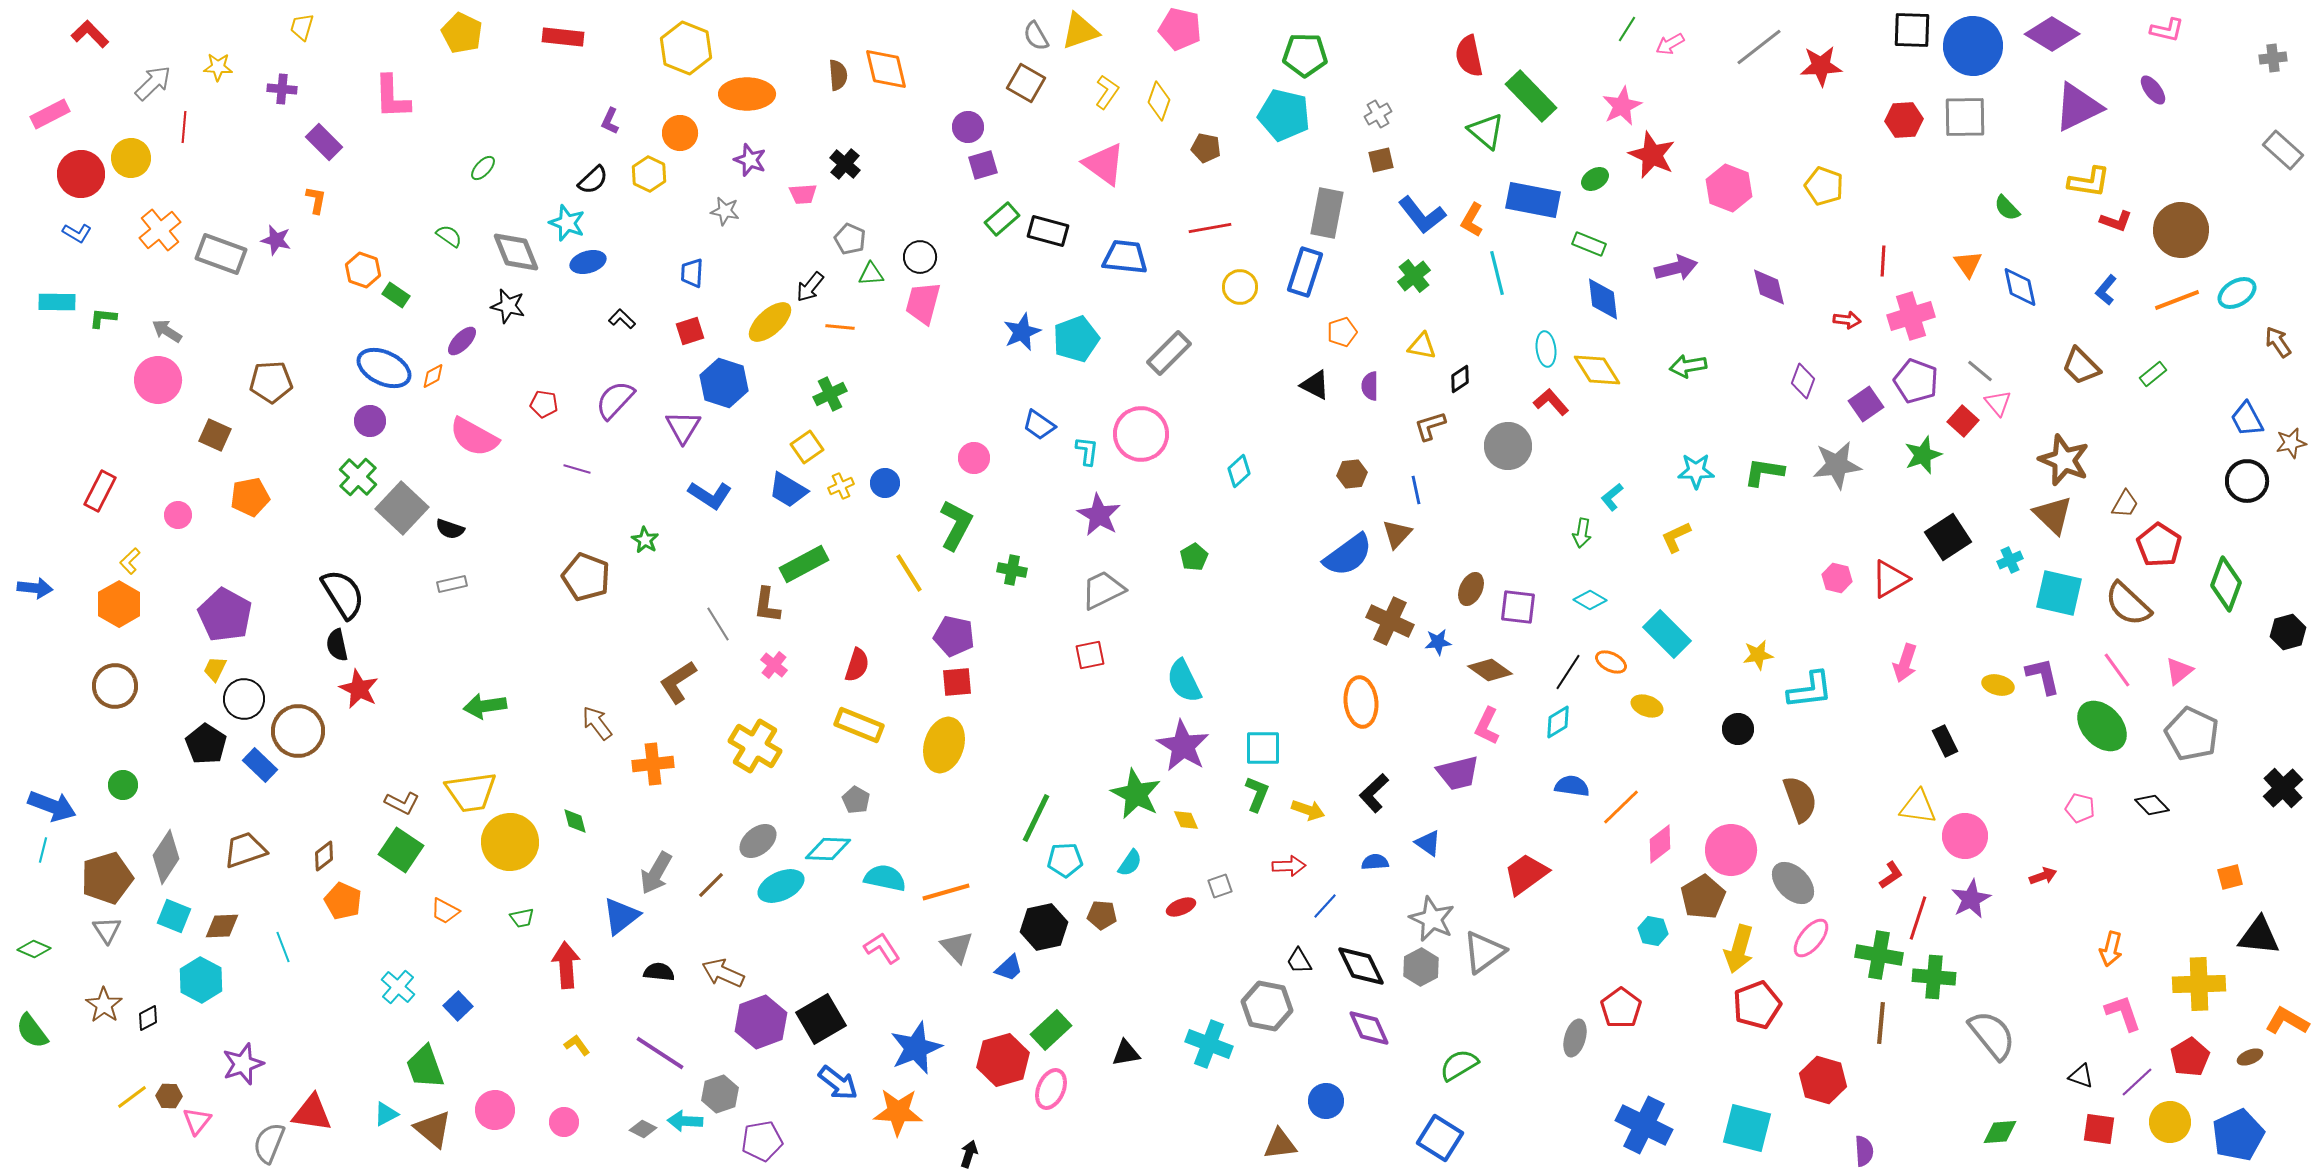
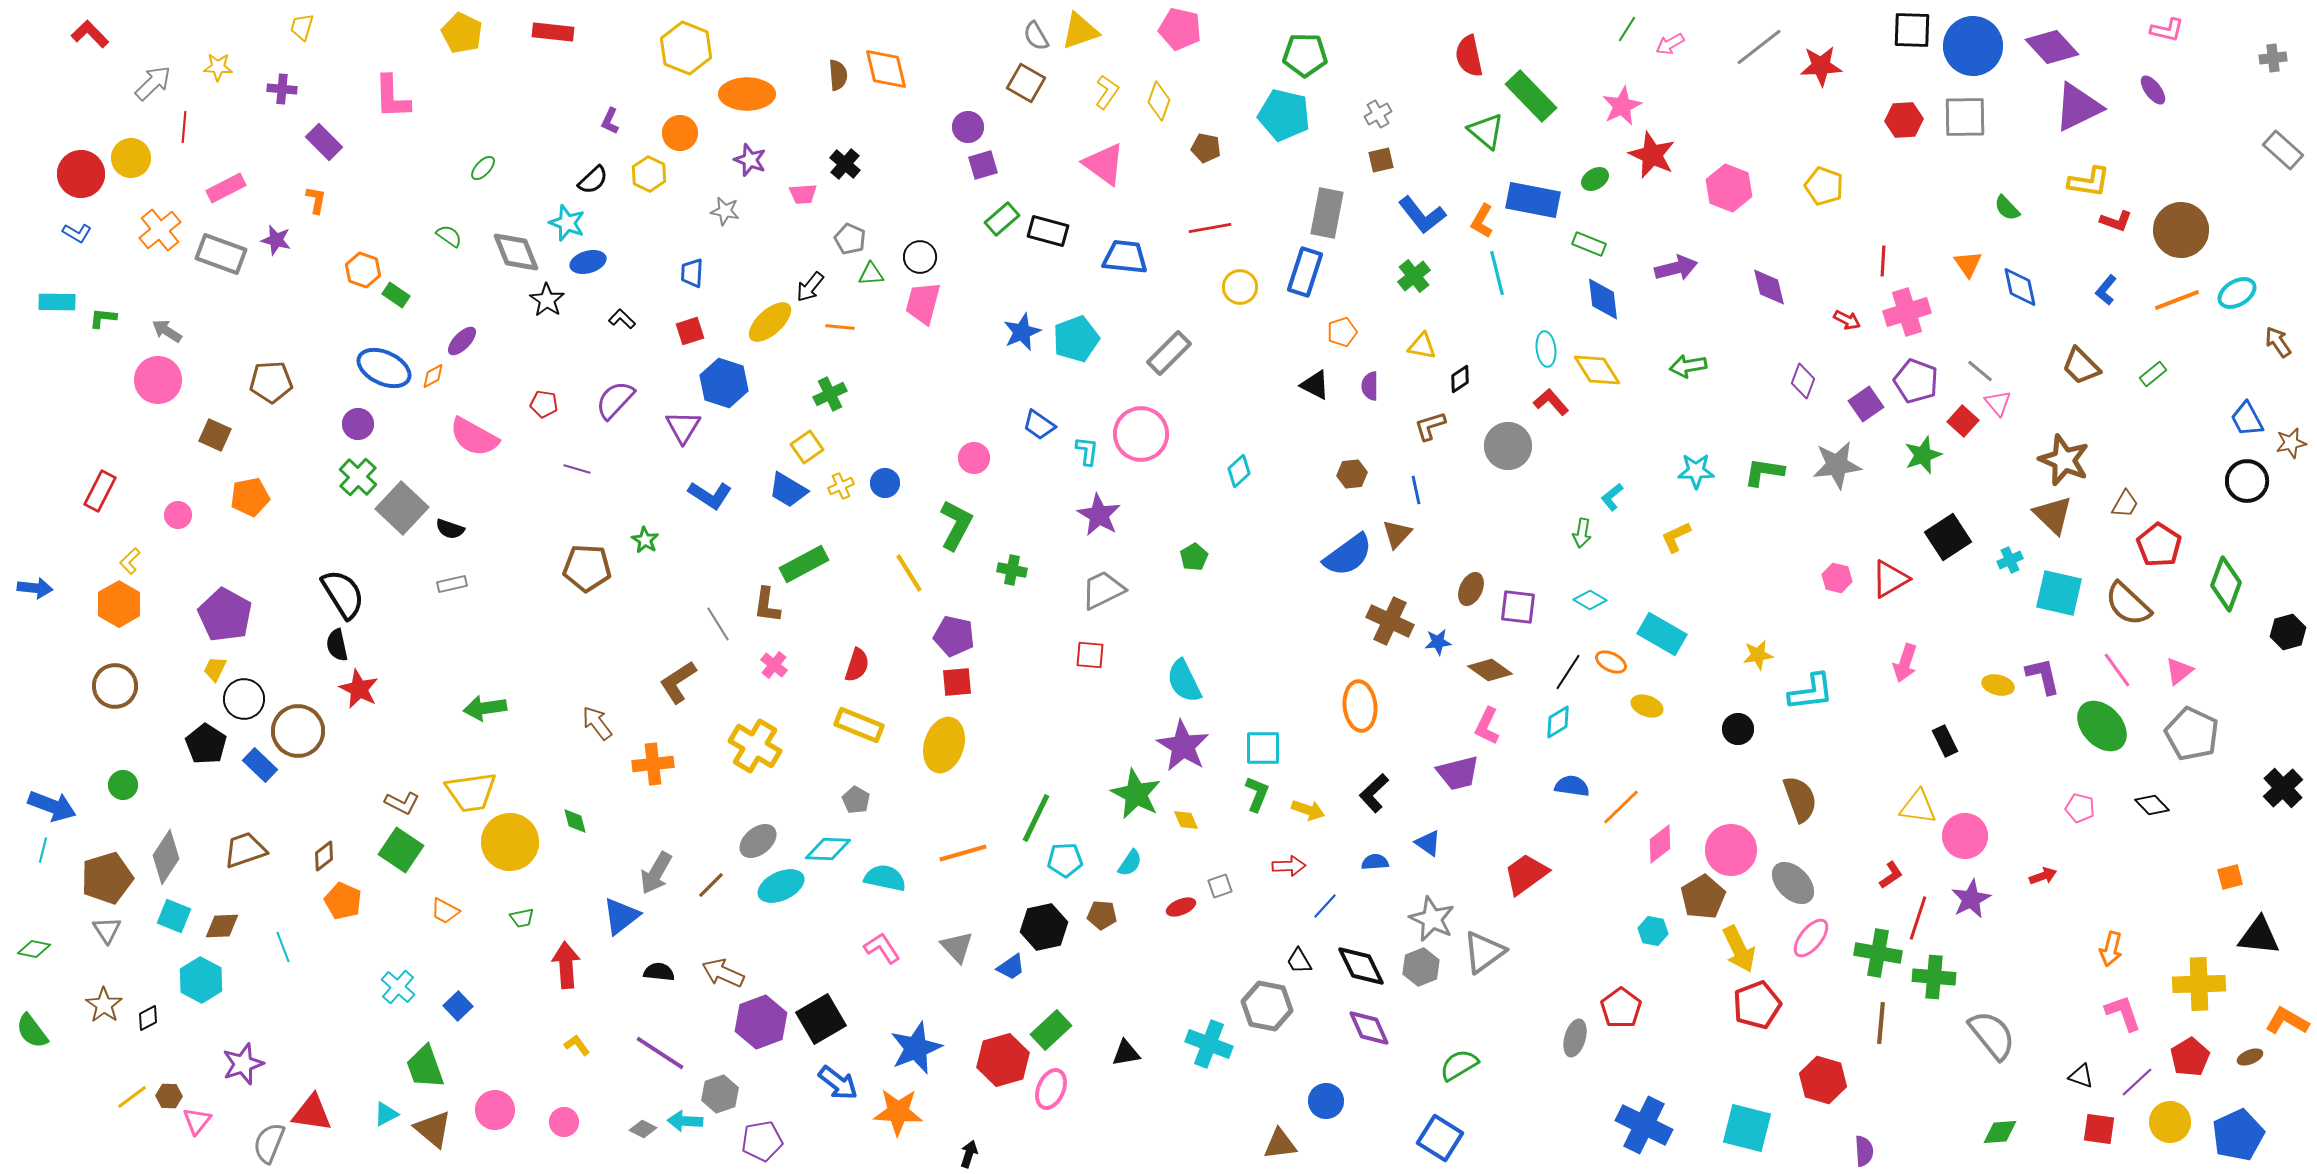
purple diamond at (2052, 34): moved 13 px down; rotated 16 degrees clockwise
red rectangle at (563, 37): moved 10 px left, 5 px up
pink rectangle at (50, 114): moved 176 px right, 74 px down
orange L-shape at (1472, 220): moved 10 px right, 1 px down
black star at (508, 306): moved 39 px right, 6 px up; rotated 20 degrees clockwise
pink cross at (1911, 316): moved 4 px left, 4 px up
red arrow at (1847, 320): rotated 20 degrees clockwise
purple circle at (370, 421): moved 12 px left, 3 px down
brown pentagon at (586, 577): moved 1 px right, 9 px up; rotated 18 degrees counterclockwise
cyan rectangle at (1667, 634): moved 5 px left; rotated 15 degrees counterclockwise
red square at (1090, 655): rotated 16 degrees clockwise
cyan L-shape at (1810, 690): moved 1 px right, 2 px down
orange ellipse at (1361, 702): moved 1 px left, 4 px down
green arrow at (485, 706): moved 2 px down
orange line at (946, 892): moved 17 px right, 39 px up
green diamond at (34, 949): rotated 12 degrees counterclockwise
yellow arrow at (1739, 949): rotated 42 degrees counterclockwise
green cross at (1879, 955): moved 1 px left, 2 px up
gray hexagon at (1421, 967): rotated 6 degrees clockwise
blue trapezoid at (1009, 968): moved 2 px right, 1 px up; rotated 8 degrees clockwise
